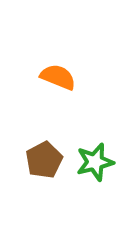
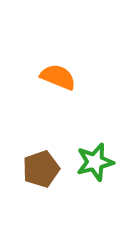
brown pentagon: moved 3 px left, 9 px down; rotated 9 degrees clockwise
